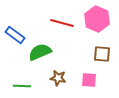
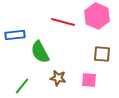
pink hexagon: moved 3 px up
red line: moved 1 px right, 1 px up
blue rectangle: rotated 42 degrees counterclockwise
green semicircle: rotated 95 degrees counterclockwise
green line: rotated 54 degrees counterclockwise
